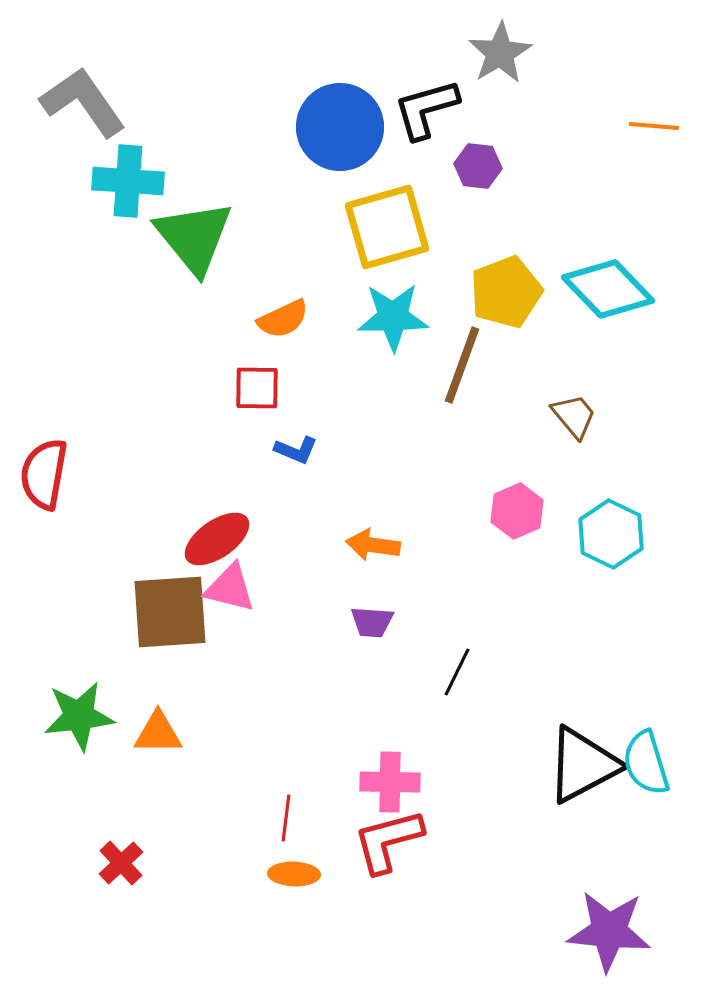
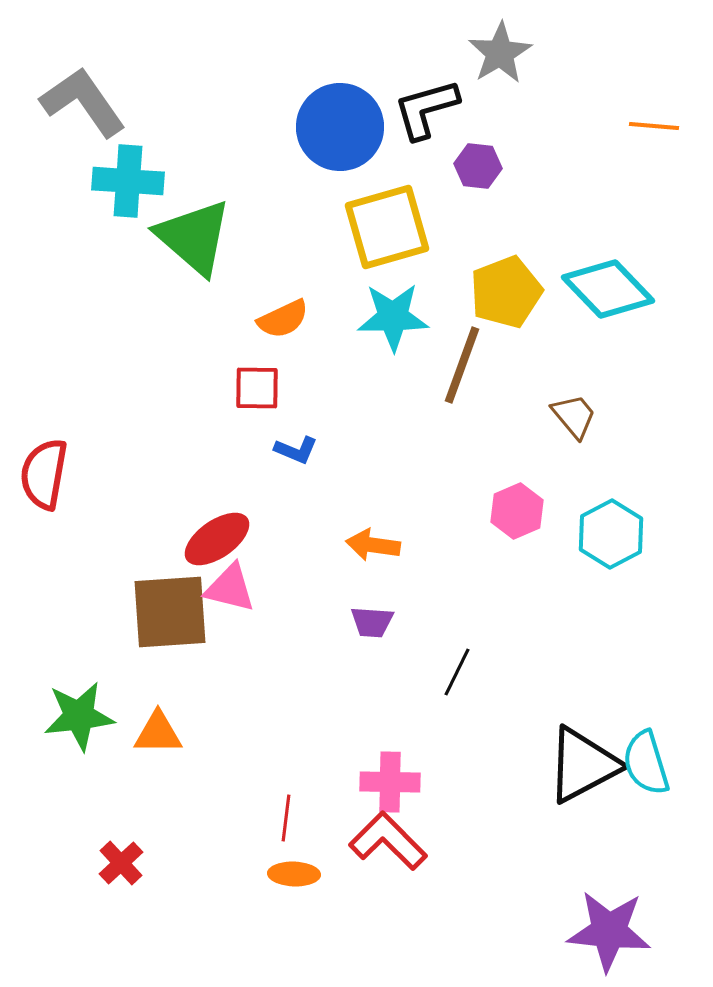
green triangle: rotated 10 degrees counterclockwise
cyan hexagon: rotated 6 degrees clockwise
red L-shape: rotated 60 degrees clockwise
